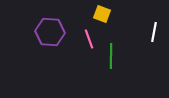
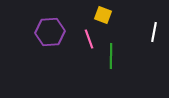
yellow square: moved 1 px right, 1 px down
purple hexagon: rotated 8 degrees counterclockwise
